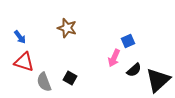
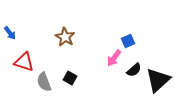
brown star: moved 2 px left, 9 px down; rotated 12 degrees clockwise
blue arrow: moved 10 px left, 4 px up
pink arrow: rotated 12 degrees clockwise
